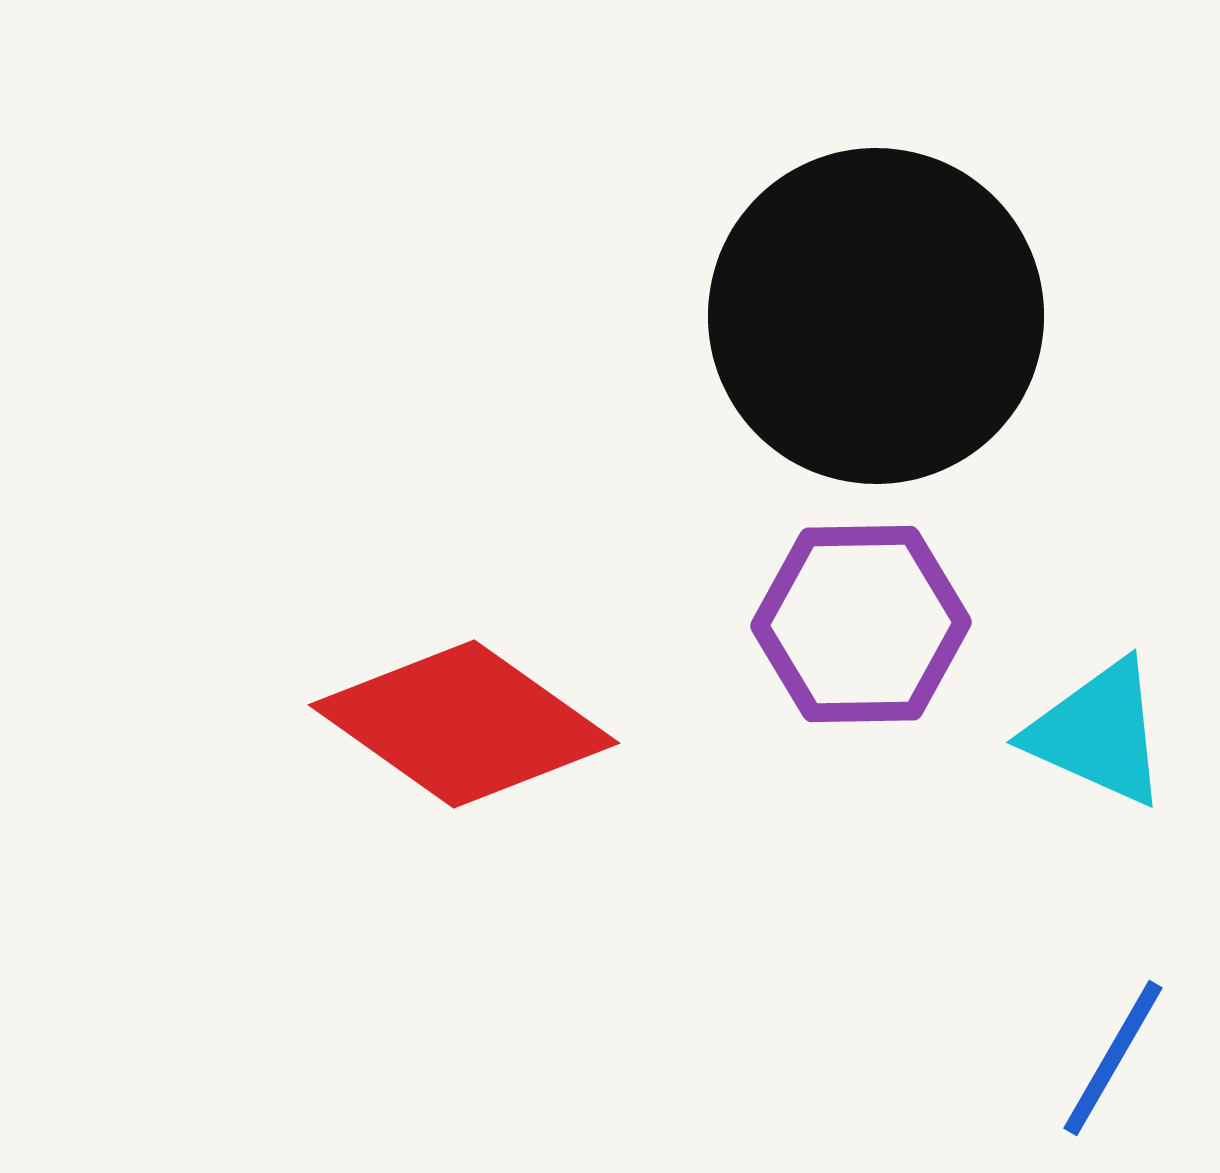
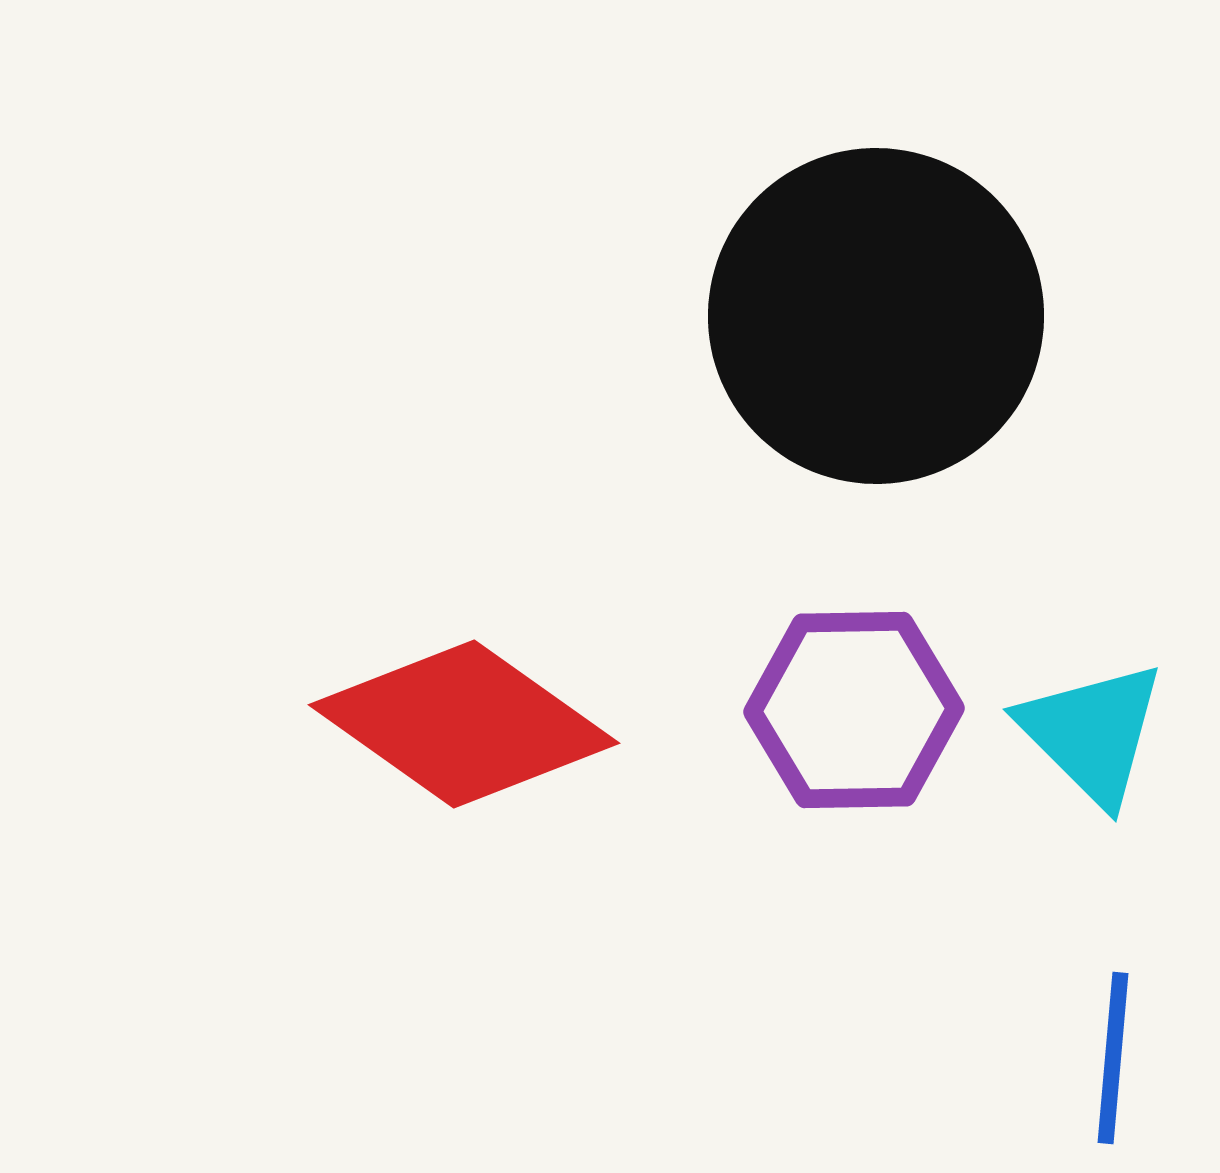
purple hexagon: moved 7 px left, 86 px down
cyan triangle: moved 6 px left; rotated 21 degrees clockwise
blue line: rotated 25 degrees counterclockwise
